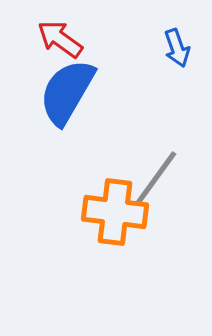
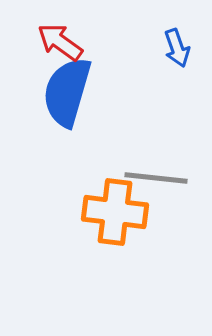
red arrow: moved 3 px down
blue semicircle: rotated 14 degrees counterclockwise
gray line: rotated 60 degrees clockwise
